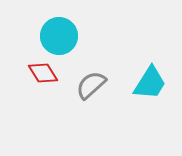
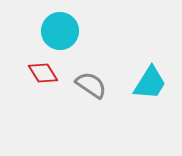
cyan circle: moved 1 px right, 5 px up
gray semicircle: rotated 76 degrees clockwise
